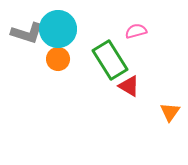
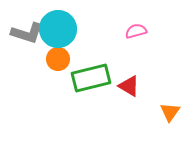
green rectangle: moved 19 px left, 18 px down; rotated 72 degrees counterclockwise
